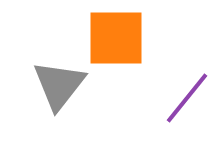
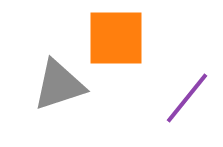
gray triangle: rotated 34 degrees clockwise
